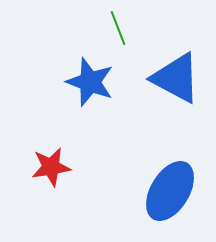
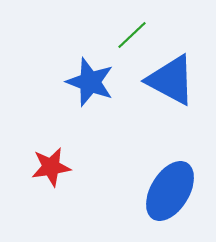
green line: moved 14 px right, 7 px down; rotated 68 degrees clockwise
blue triangle: moved 5 px left, 2 px down
